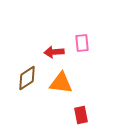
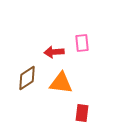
red rectangle: moved 1 px right, 2 px up; rotated 18 degrees clockwise
